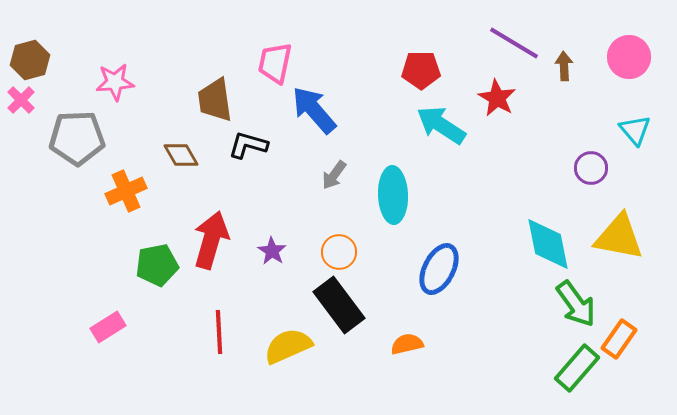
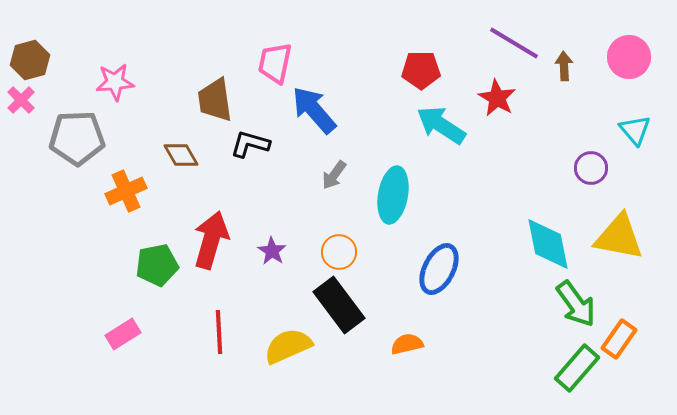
black L-shape: moved 2 px right, 1 px up
cyan ellipse: rotated 12 degrees clockwise
pink rectangle: moved 15 px right, 7 px down
